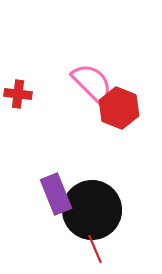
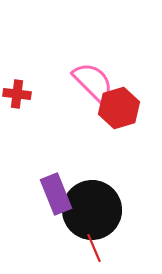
pink semicircle: moved 1 px right, 1 px up
red cross: moved 1 px left
red hexagon: rotated 21 degrees clockwise
red line: moved 1 px left, 1 px up
